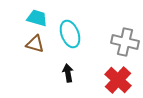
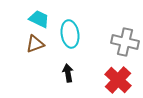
cyan trapezoid: moved 2 px right, 1 px down; rotated 10 degrees clockwise
cyan ellipse: rotated 12 degrees clockwise
brown triangle: rotated 36 degrees counterclockwise
